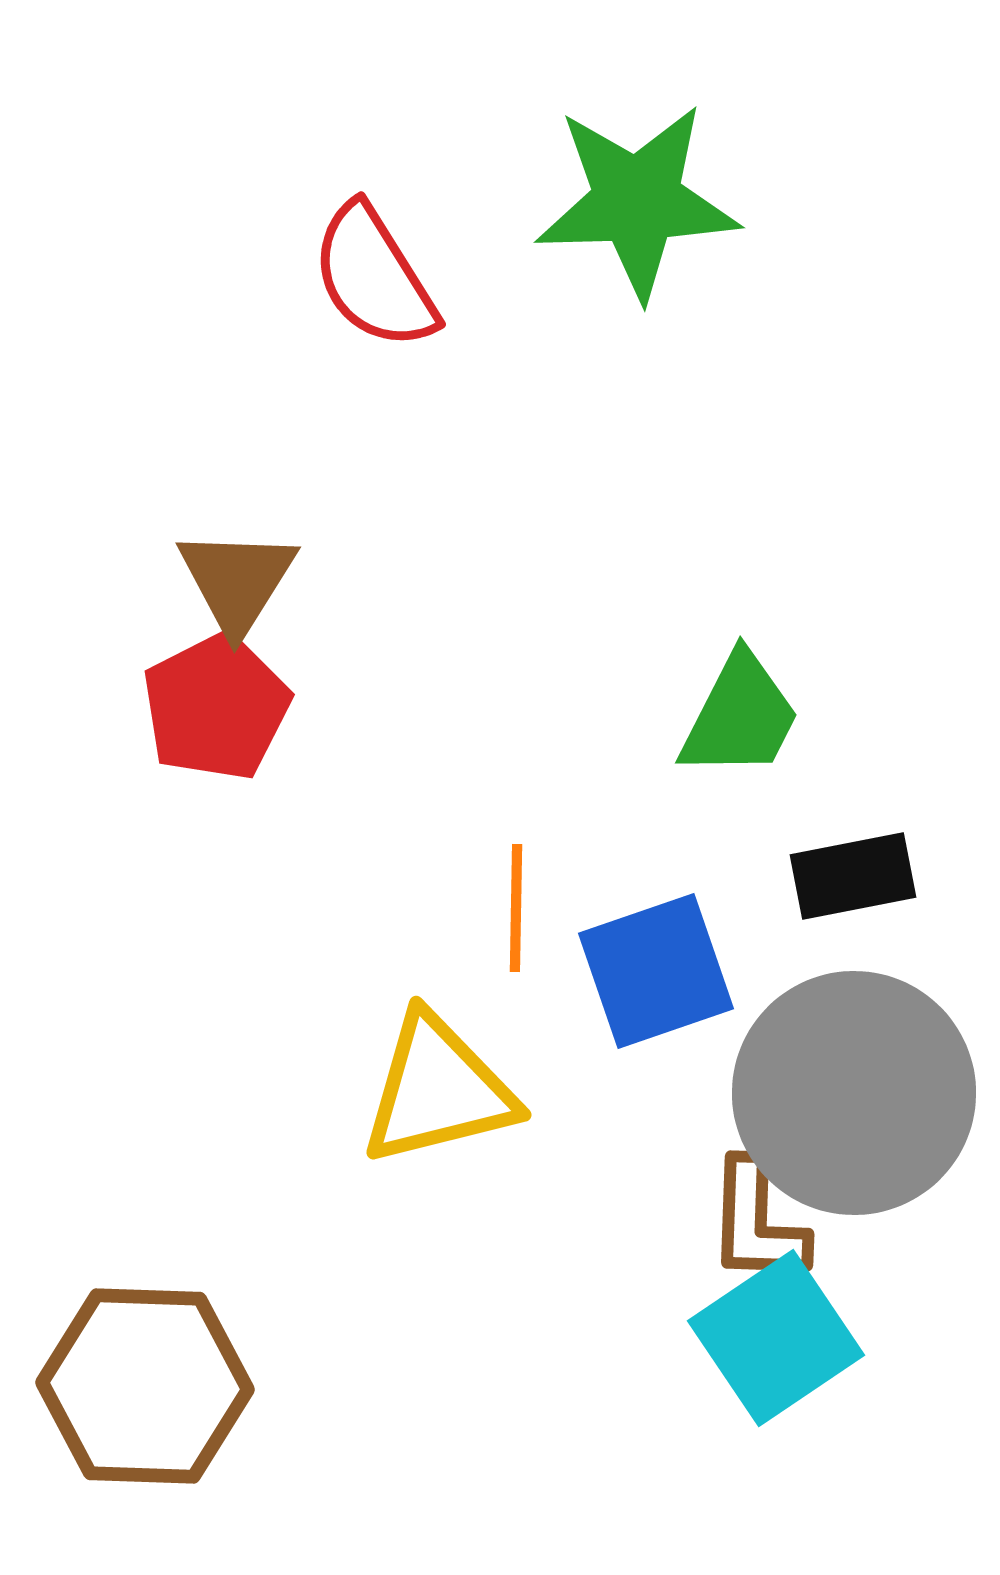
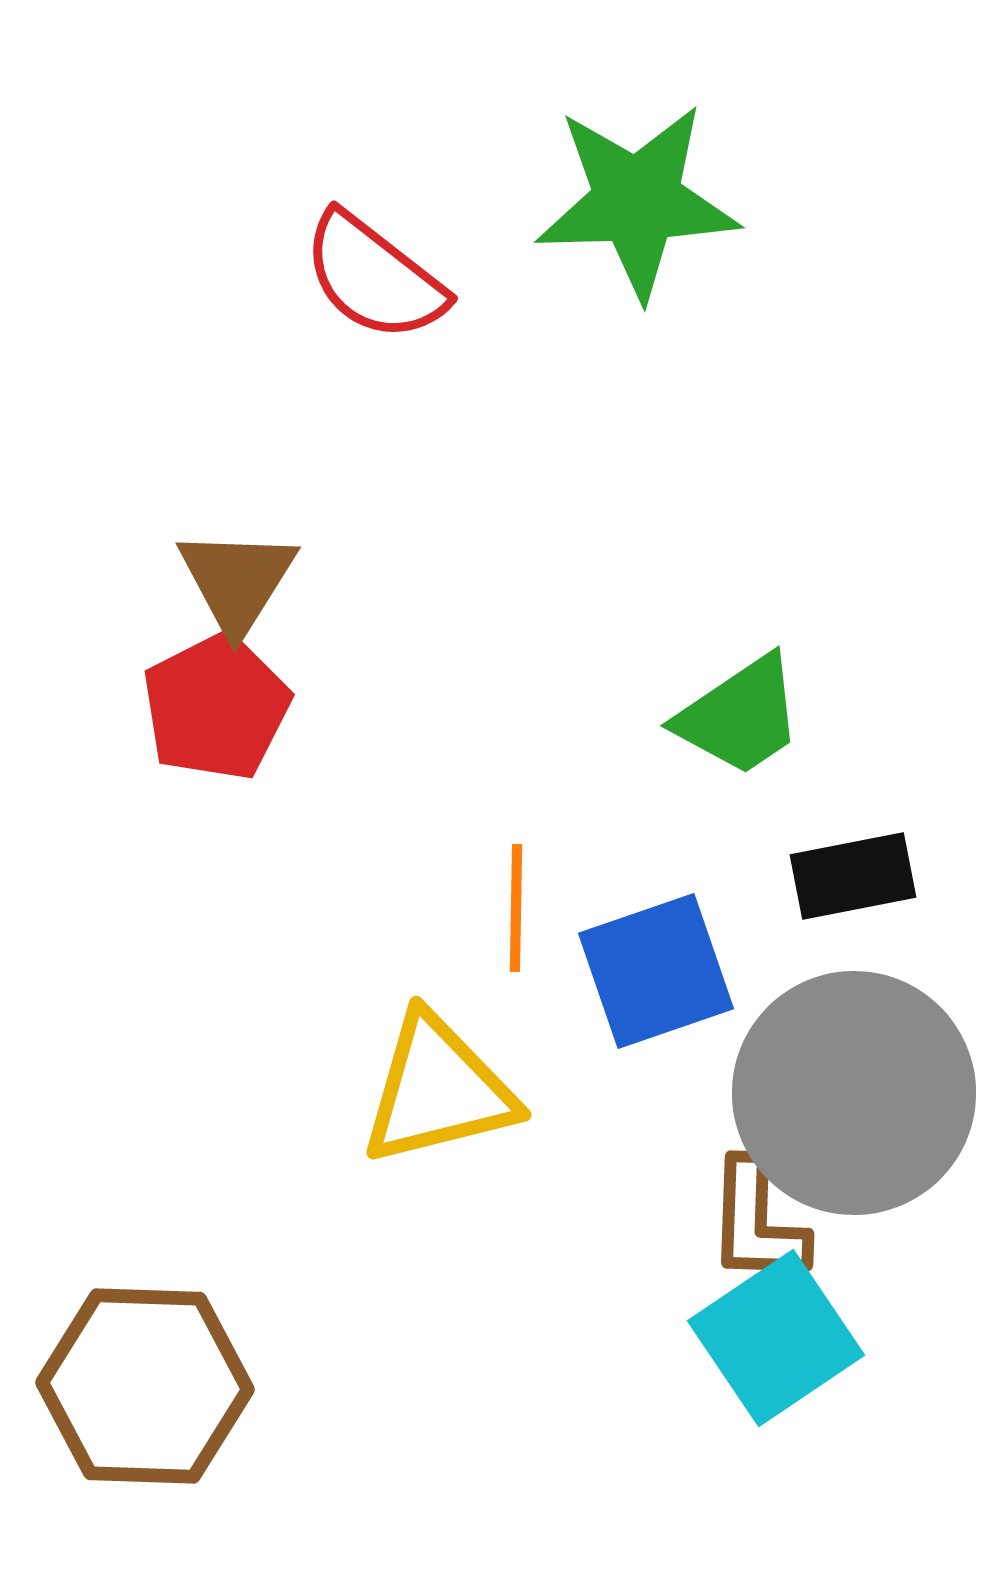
red semicircle: rotated 20 degrees counterclockwise
green trapezoid: rotated 29 degrees clockwise
